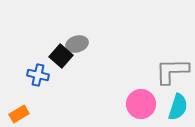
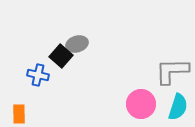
orange rectangle: rotated 60 degrees counterclockwise
